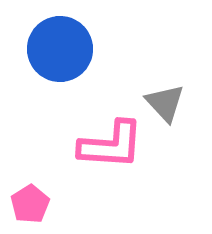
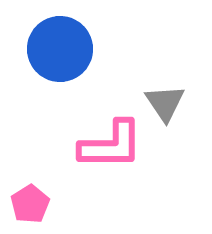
gray triangle: rotated 9 degrees clockwise
pink L-shape: rotated 4 degrees counterclockwise
